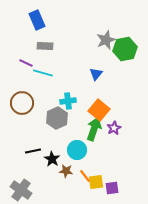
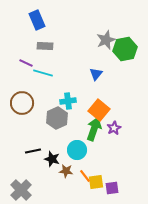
black star: rotated 14 degrees counterclockwise
gray cross: rotated 10 degrees clockwise
